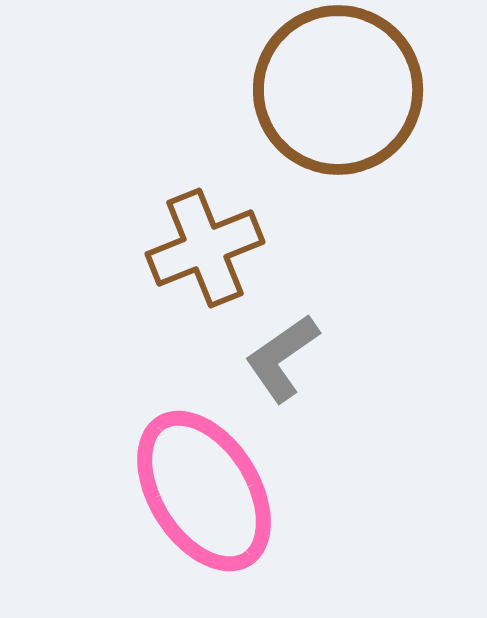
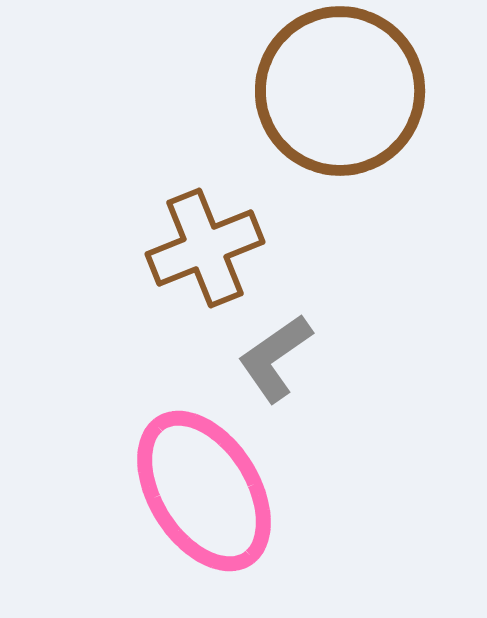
brown circle: moved 2 px right, 1 px down
gray L-shape: moved 7 px left
